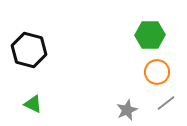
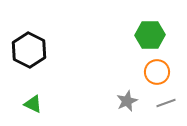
black hexagon: rotated 12 degrees clockwise
gray line: rotated 18 degrees clockwise
gray star: moved 9 px up
